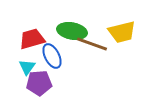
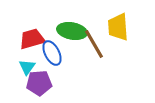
yellow trapezoid: moved 4 px left, 5 px up; rotated 100 degrees clockwise
brown line: moved 2 px right; rotated 40 degrees clockwise
blue ellipse: moved 3 px up
